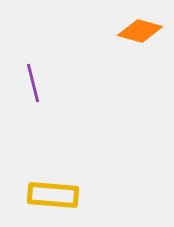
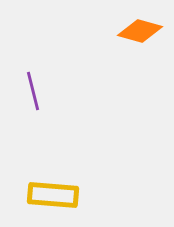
purple line: moved 8 px down
